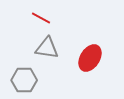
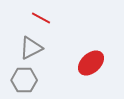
gray triangle: moved 16 px left; rotated 35 degrees counterclockwise
red ellipse: moved 1 px right, 5 px down; rotated 16 degrees clockwise
